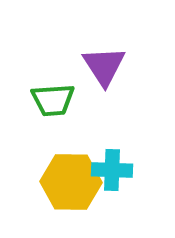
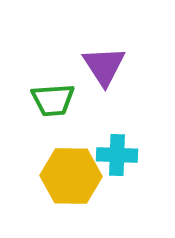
cyan cross: moved 5 px right, 15 px up
yellow hexagon: moved 6 px up
